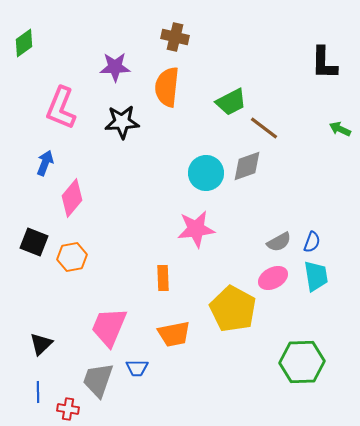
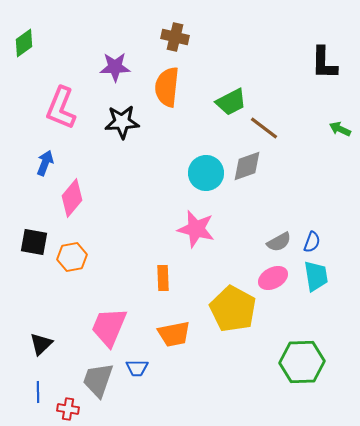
pink star: rotated 21 degrees clockwise
black square: rotated 12 degrees counterclockwise
